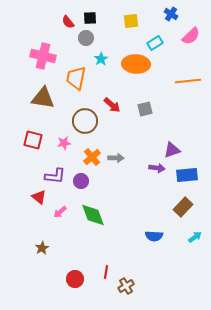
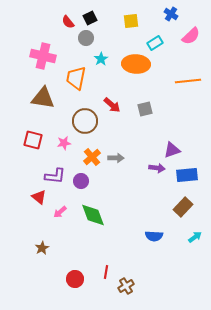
black square: rotated 24 degrees counterclockwise
